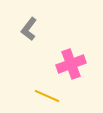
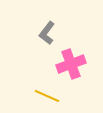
gray L-shape: moved 18 px right, 4 px down
